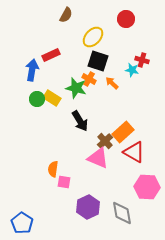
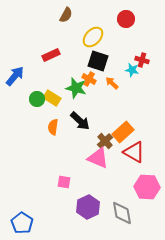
blue arrow: moved 17 px left, 6 px down; rotated 30 degrees clockwise
black arrow: rotated 15 degrees counterclockwise
orange semicircle: moved 42 px up
